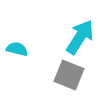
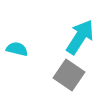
gray square: rotated 12 degrees clockwise
